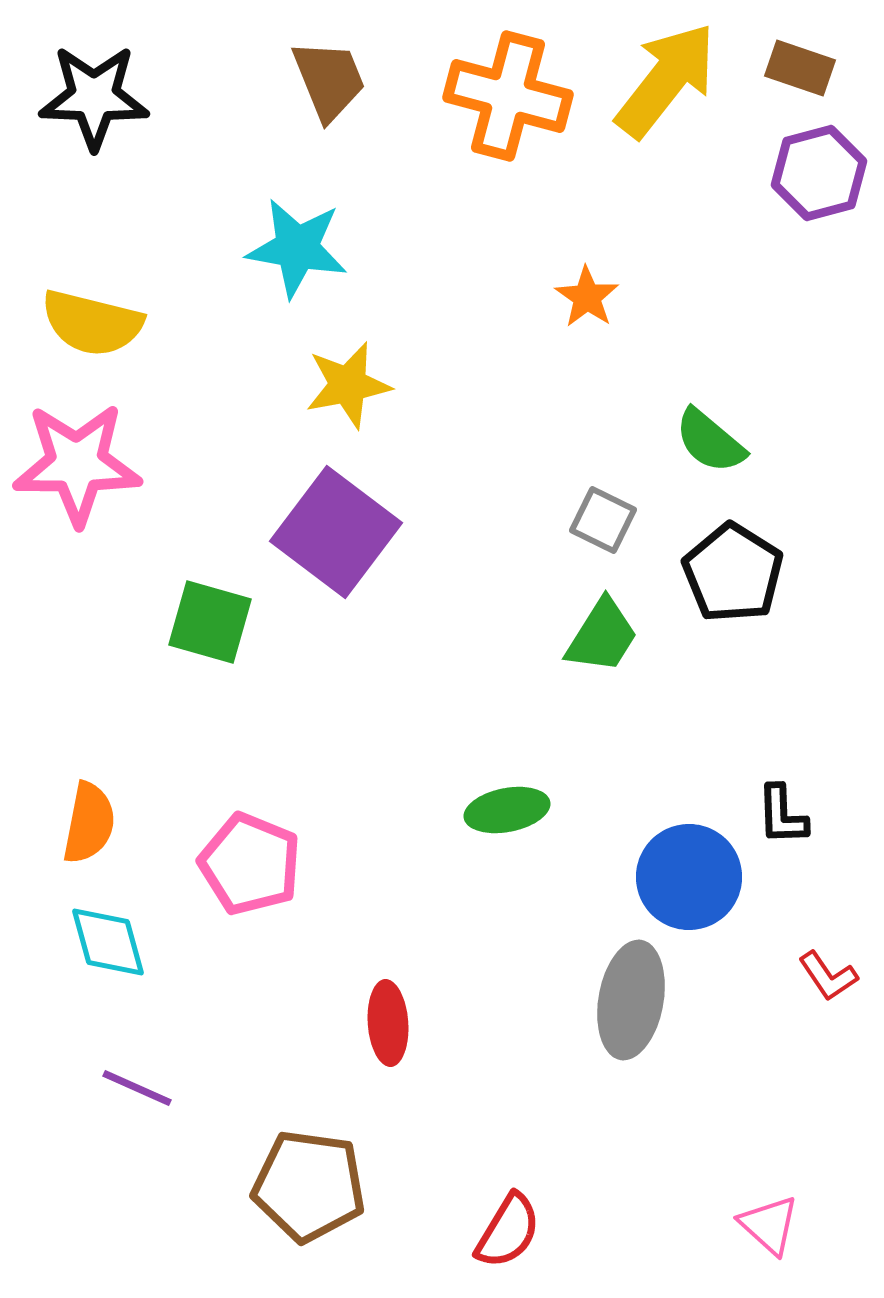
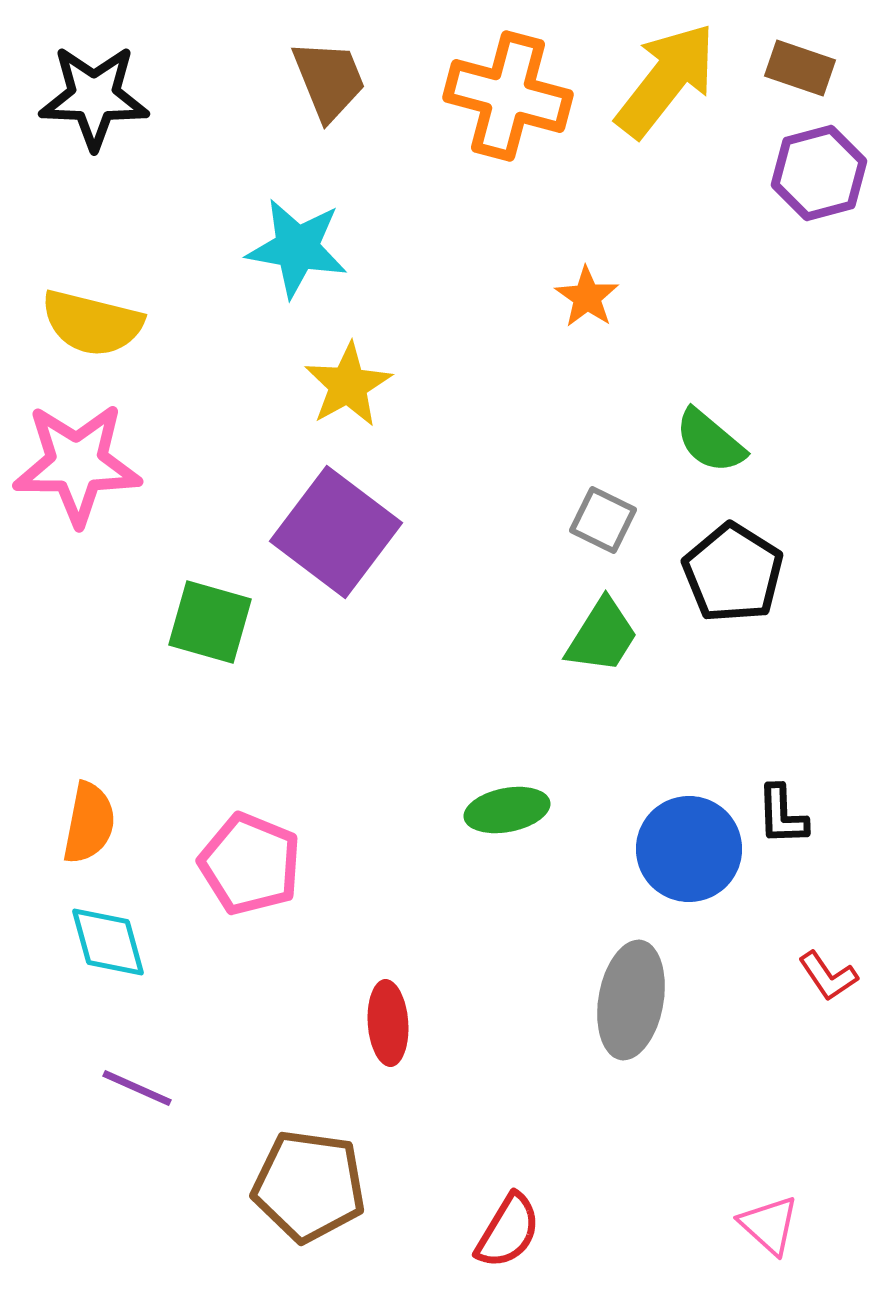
yellow star: rotated 18 degrees counterclockwise
blue circle: moved 28 px up
